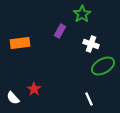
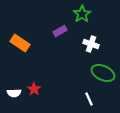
purple rectangle: rotated 32 degrees clockwise
orange rectangle: rotated 42 degrees clockwise
green ellipse: moved 7 px down; rotated 55 degrees clockwise
white semicircle: moved 1 px right, 5 px up; rotated 48 degrees counterclockwise
